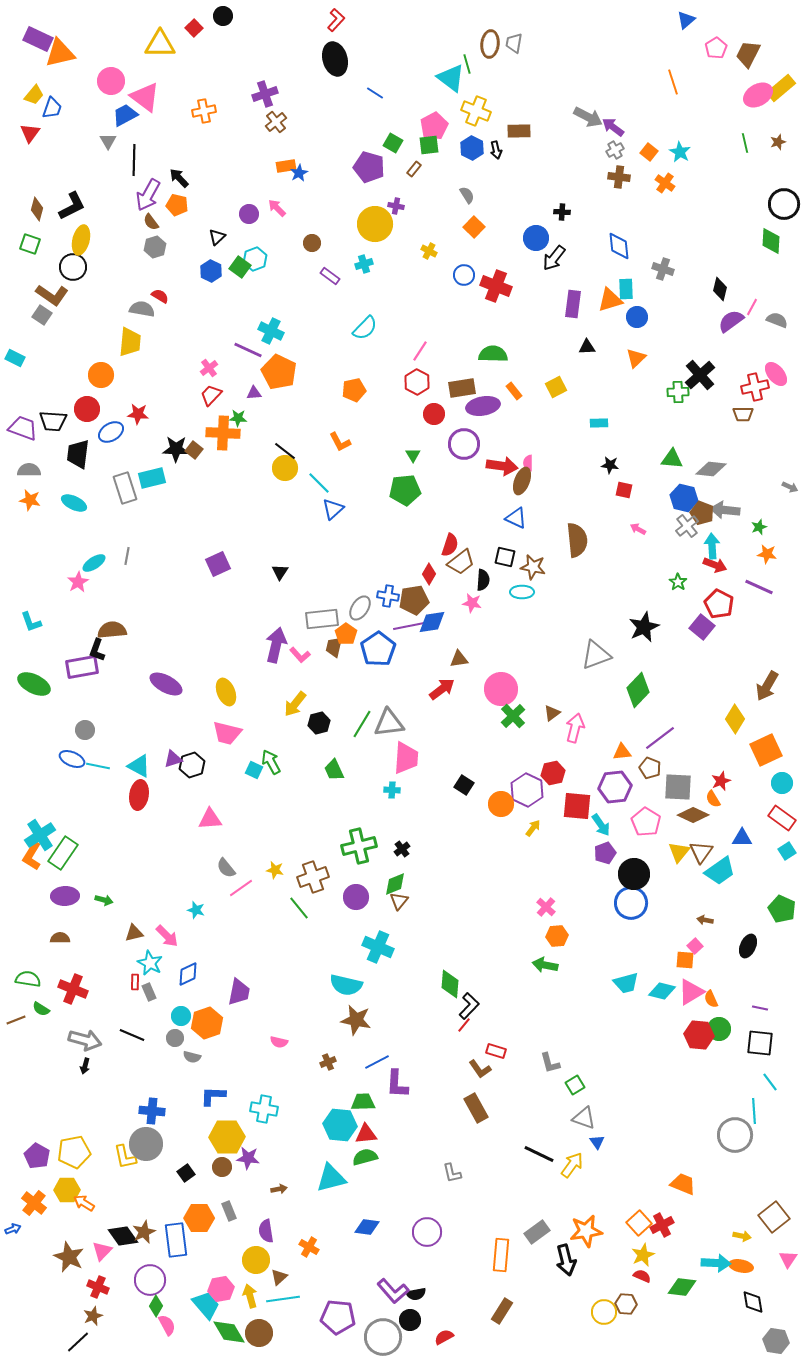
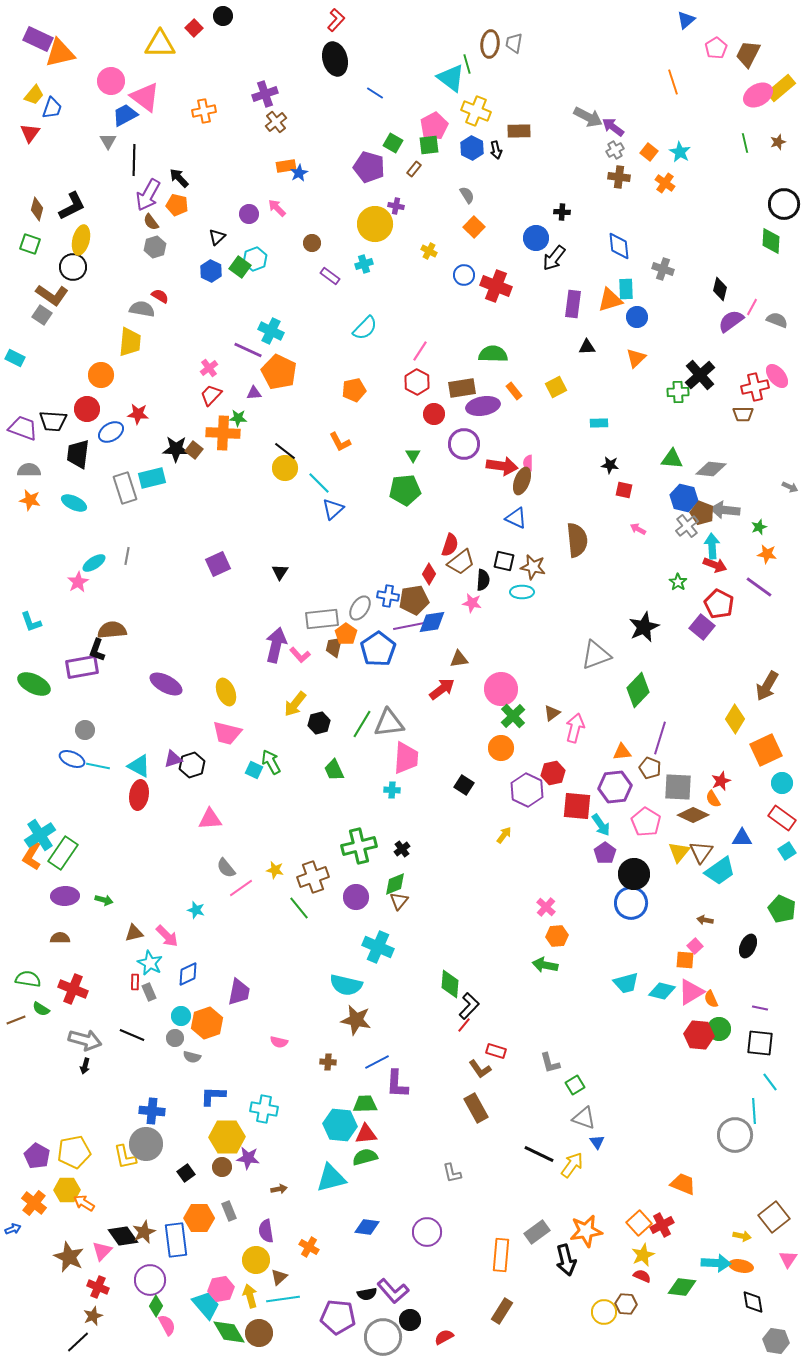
pink ellipse at (776, 374): moved 1 px right, 2 px down
black square at (505, 557): moved 1 px left, 4 px down
purple line at (759, 587): rotated 12 degrees clockwise
purple line at (660, 738): rotated 36 degrees counterclockwise
orange circle at (501, 804): moved 56 px up
yellow arrow at (533, 828): moved 29 px left, 7 px down
purple pentagon at (605, 853): rotated 15 degrees counterclockwise
brown cross at (328, 1062): rotated 28 degrees clockwise
green trapezoid at (363, 1102): moved 2 px right, 2 px down
black semicircle at (416, 1294): moved 49 px left
